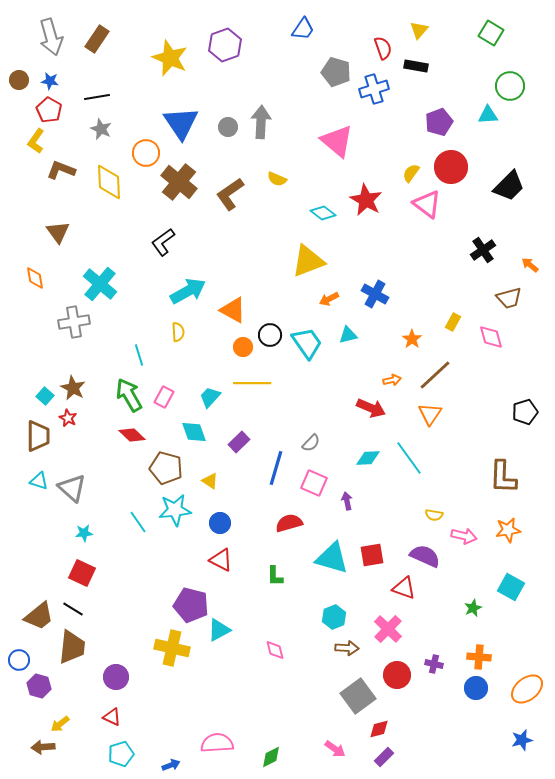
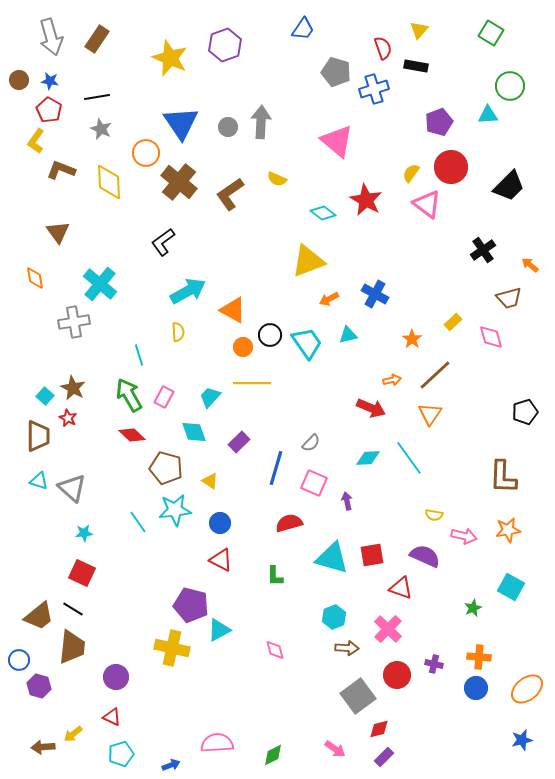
yellow rectangle at (453, 322): rotated 18 degrees clockwise
red triangle at (404, 588): moved 3 px left
yellow arrow at (60, 724): moved 13 px right, 10 px down
green diamond at (271, 757): moved 2 px right, 2 px up
